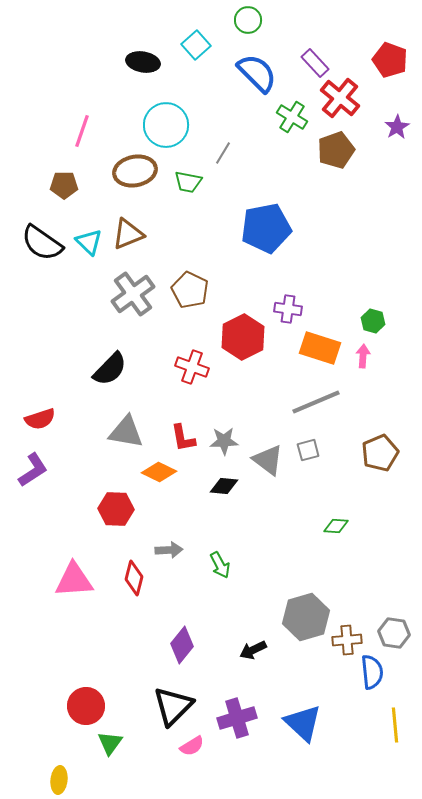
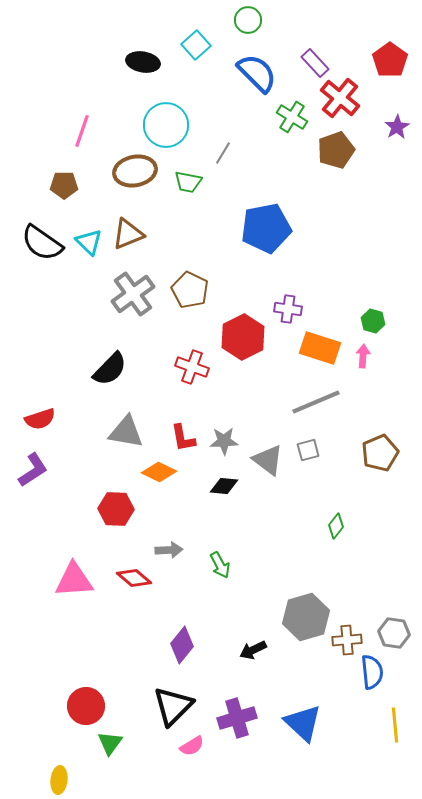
red pentagon at (390, 60): rotated 16 degrees clockwise
green diamond at (336, 526): rotated 55 degrees counterclockwise
red diamond at (134, 578): rotated 64 degrees counterclockwise
